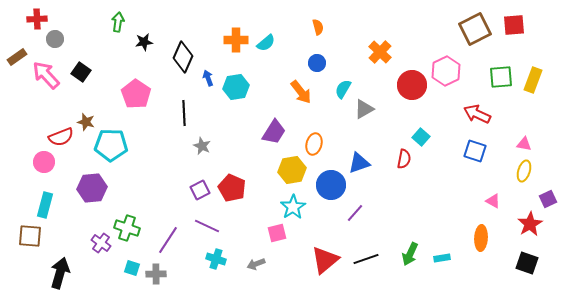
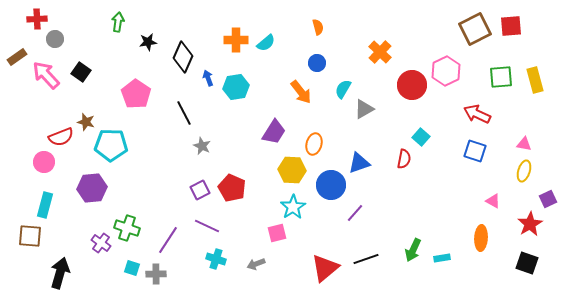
red square at (514, 25): moved 3 px left, 1 px down
black star at (144, 42): moved 4 px right
yellow rectangle at (533, 80): moved 2 px right; rotated 35 degrees counterclockwise
black line at (184, 113): rotated 25 degrees counterclockwise
yellow hexagon at (292, 170): rotated 12 degrees clockwise
green arrow at (410, 254): moved 3 px right, 4 px up
red triangle at (325, 260): moved 8 px down
